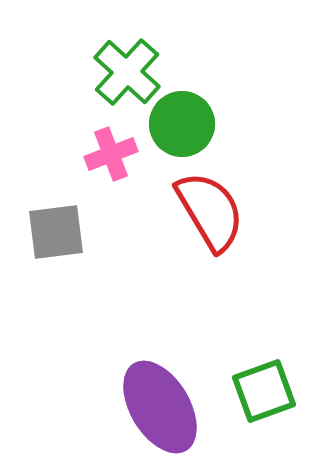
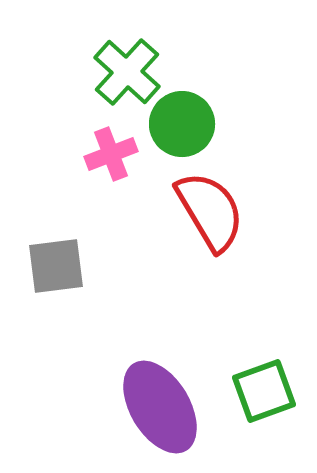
gray square: moved 34 px down
